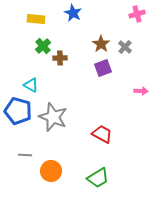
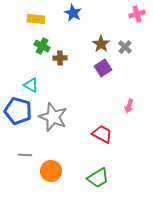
green cross: moved 1 px left; rotated 21 degrees counterclockwise
purple square: rotated 12 degrees counterclockwise
pink arrow: moved 12 px left, 15 px down; rotated 104 degrees clockwise
